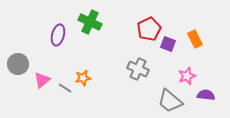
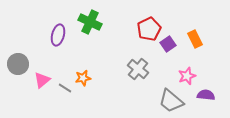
purple square: rotated 35 degrees clockwise
gray cross: rotated 15 degrees clockwise
gray trapezoid: moved 1 px right
